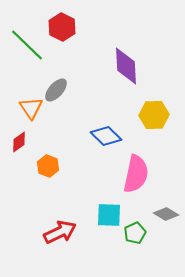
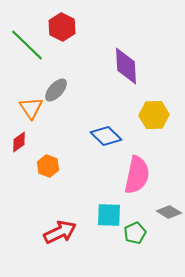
pink semicircle: moved 1 px right, 1 px down
gray diamond: moved 3 px right, 2 px up
